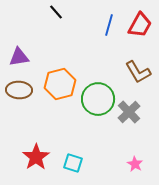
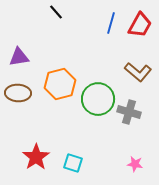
blue line: moved 2 px right, 2 px up
brown L-shape: rotated 20 degrees counterclockwise
brown ellipse: moved 1 px left, 3 px down
gray cross: rotated 30 degrees counterclockwise
pink star: rotated 21 degrees counterclockwise
